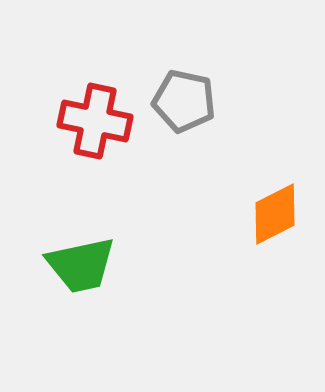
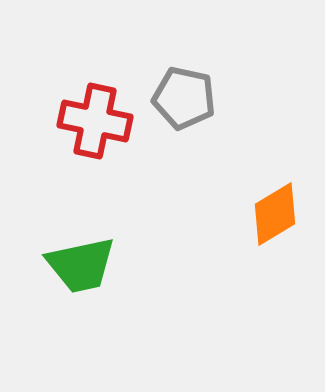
gray pentagon: moved 3 px up
orange diamond: rotated 4 degrees counterclockwise
